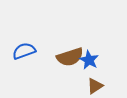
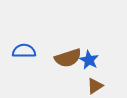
blue semicircle: rotated 20 degrees clockwise
brown semicircle: moved 2 px left, 1 px down
